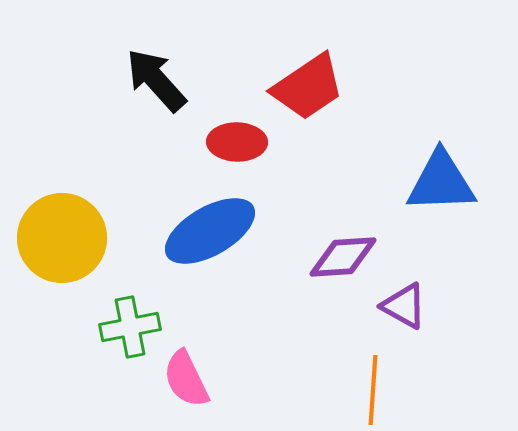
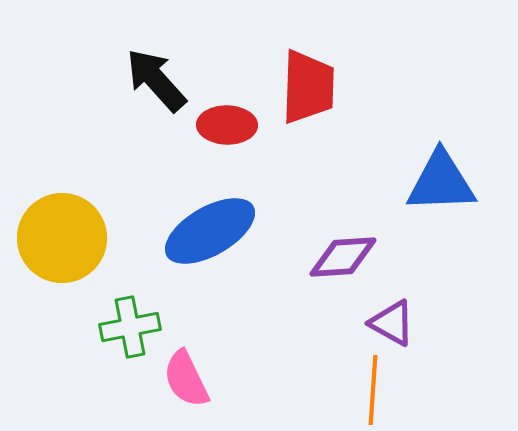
red trapezoid: rotated 54 degrees counterclockwise
red ellipse: moved 10 px left, 17 px up
purple triangle: moved 12 px left, 17 px down
